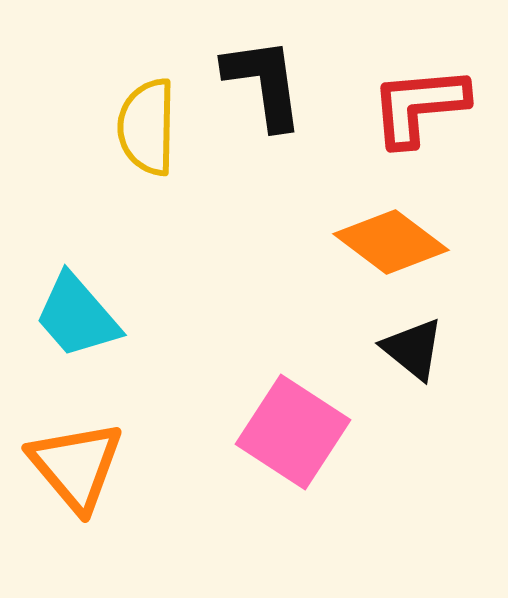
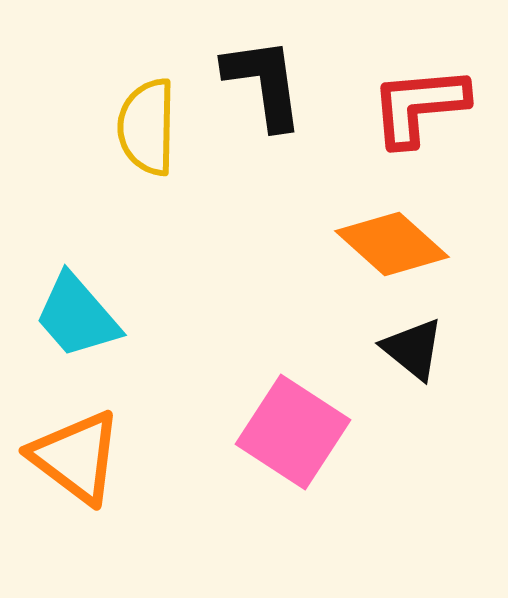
orange diamond: moved 1 px right, 2 px down; rotated 5 degrees clockwise
orange triangle: moved 9 px up; rotated 13 degrees counterclockwise
